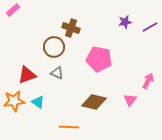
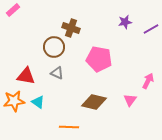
purple line: moved 1 px right, 2 px down
red triangle: moved 1 px left, 1 px down; rotated 30 degrees clockwise
